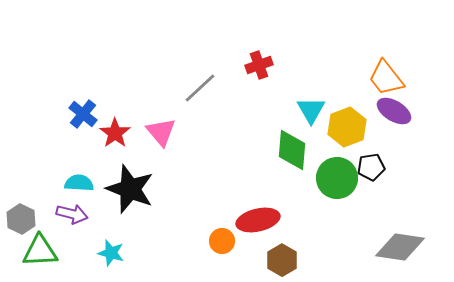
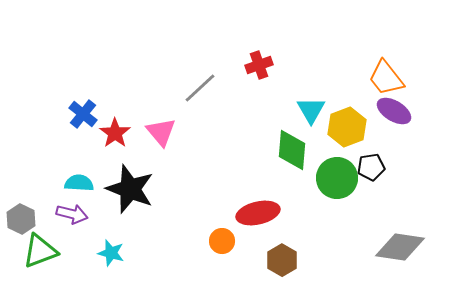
red ellipse: moved 7 px up
green triangle: rotated 18 degrees counterclockwise
